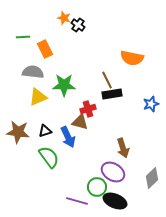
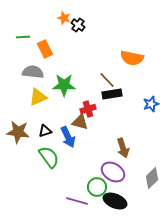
brown line: rotated 18 degrees counterclockwise
